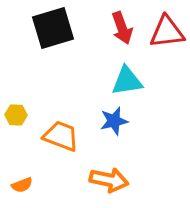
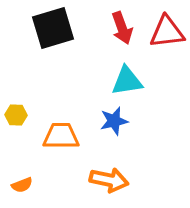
orange trapezoid: rotated 21 degrees counterclockwise
